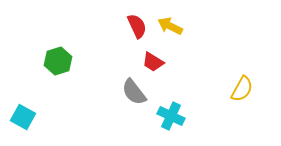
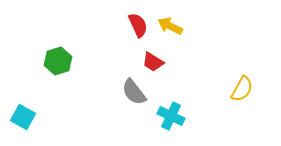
red semicircle: moved 1 px right, 1 px up
